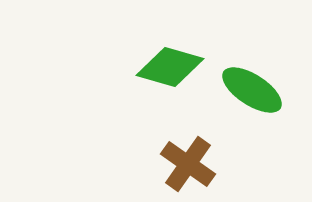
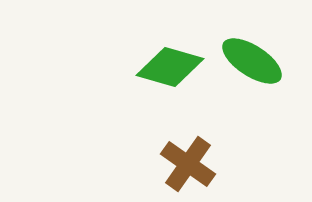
green ellipse: moved 29 px up
